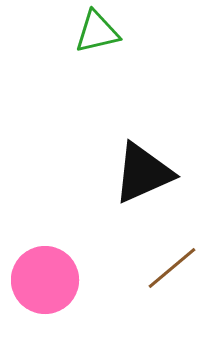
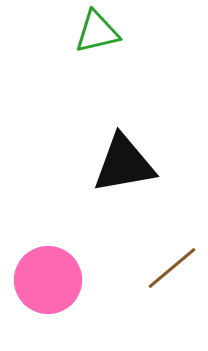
black triangle: moved 19 px left, 9 px up; rotated 14 degrees clockwise
pink circle: moved 3 px right
